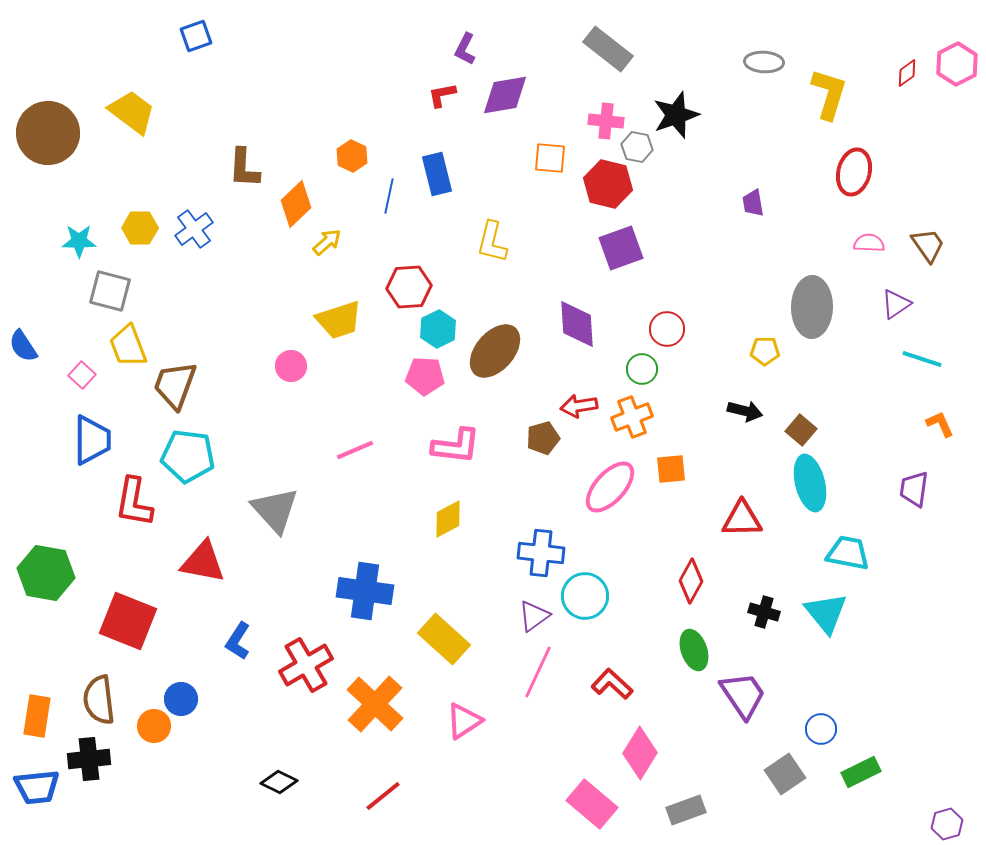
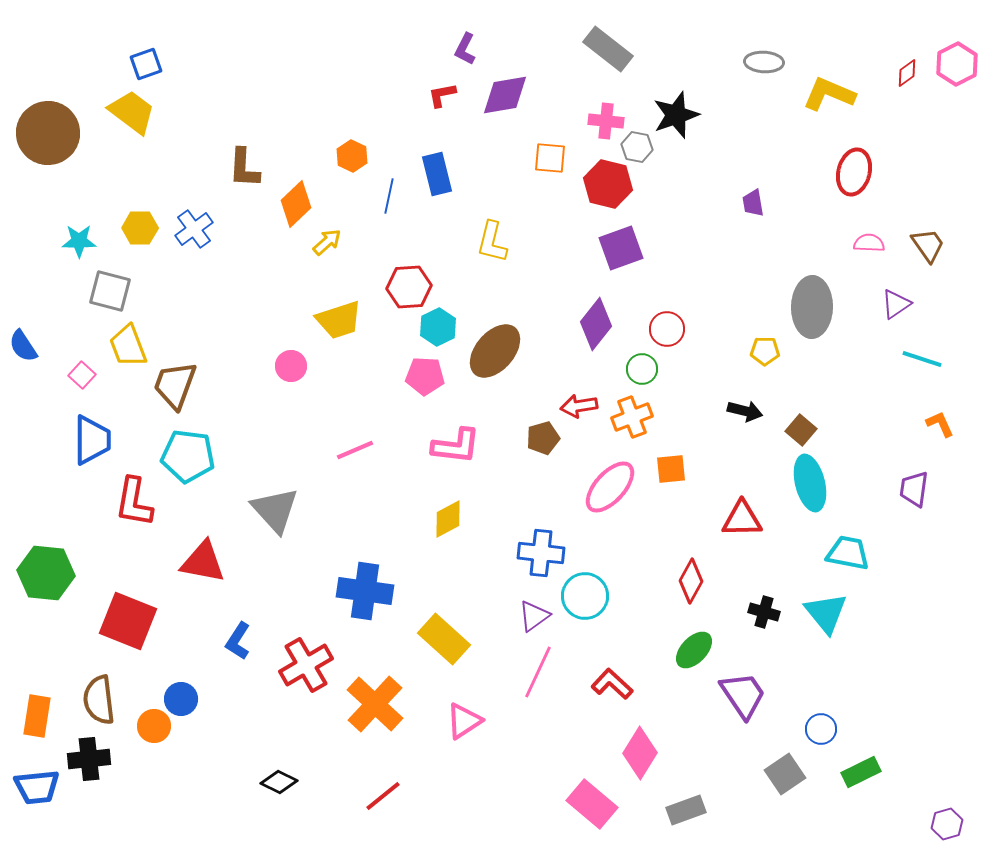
blue square at (196, 36): moved 50 px left, 28 px down
yellow L-shape at (829, 94): rotated 84 degrees counterclockwise
purple diamond at (577, 324): moved 19 px right; rotated 42 degrees clockwise
cyan hexagon at (438, 329): moved 2 px up
green hexagon at (46, 573): rotated 4 degrees counterclockwise
green ellipse at (694, 650): rotated 63 degrees clockwise
